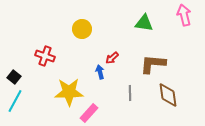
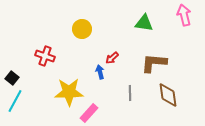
brown L-shape: moved 1 px right, 1 px up
black square: moved 2 px left, 1 px down
